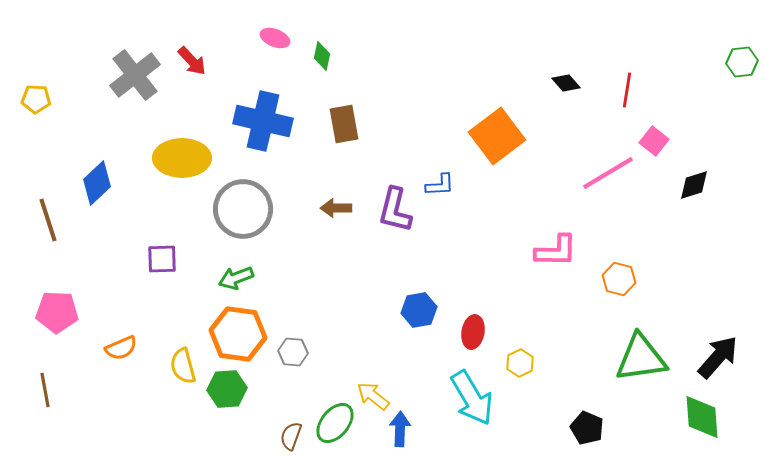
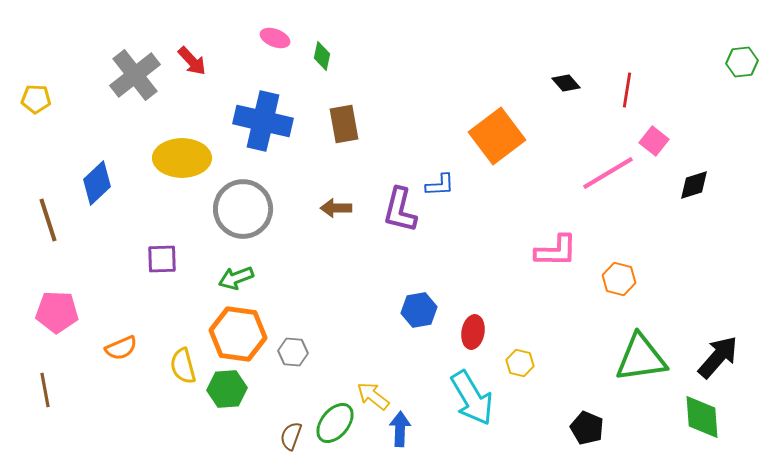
purple L-shape at (395, 210): moved 5 px right
yellow hexagon at (520, 363): rotated 20 degrees counterclockwise
